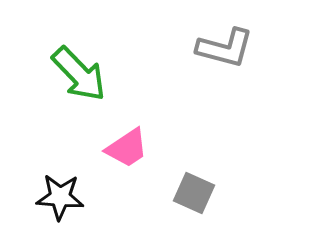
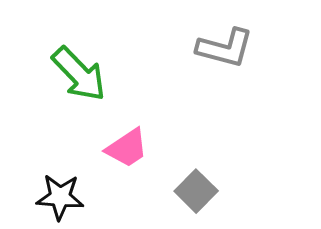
gray square: moved 2 px right, 2 px up; rotated 21 degrees clockwise
